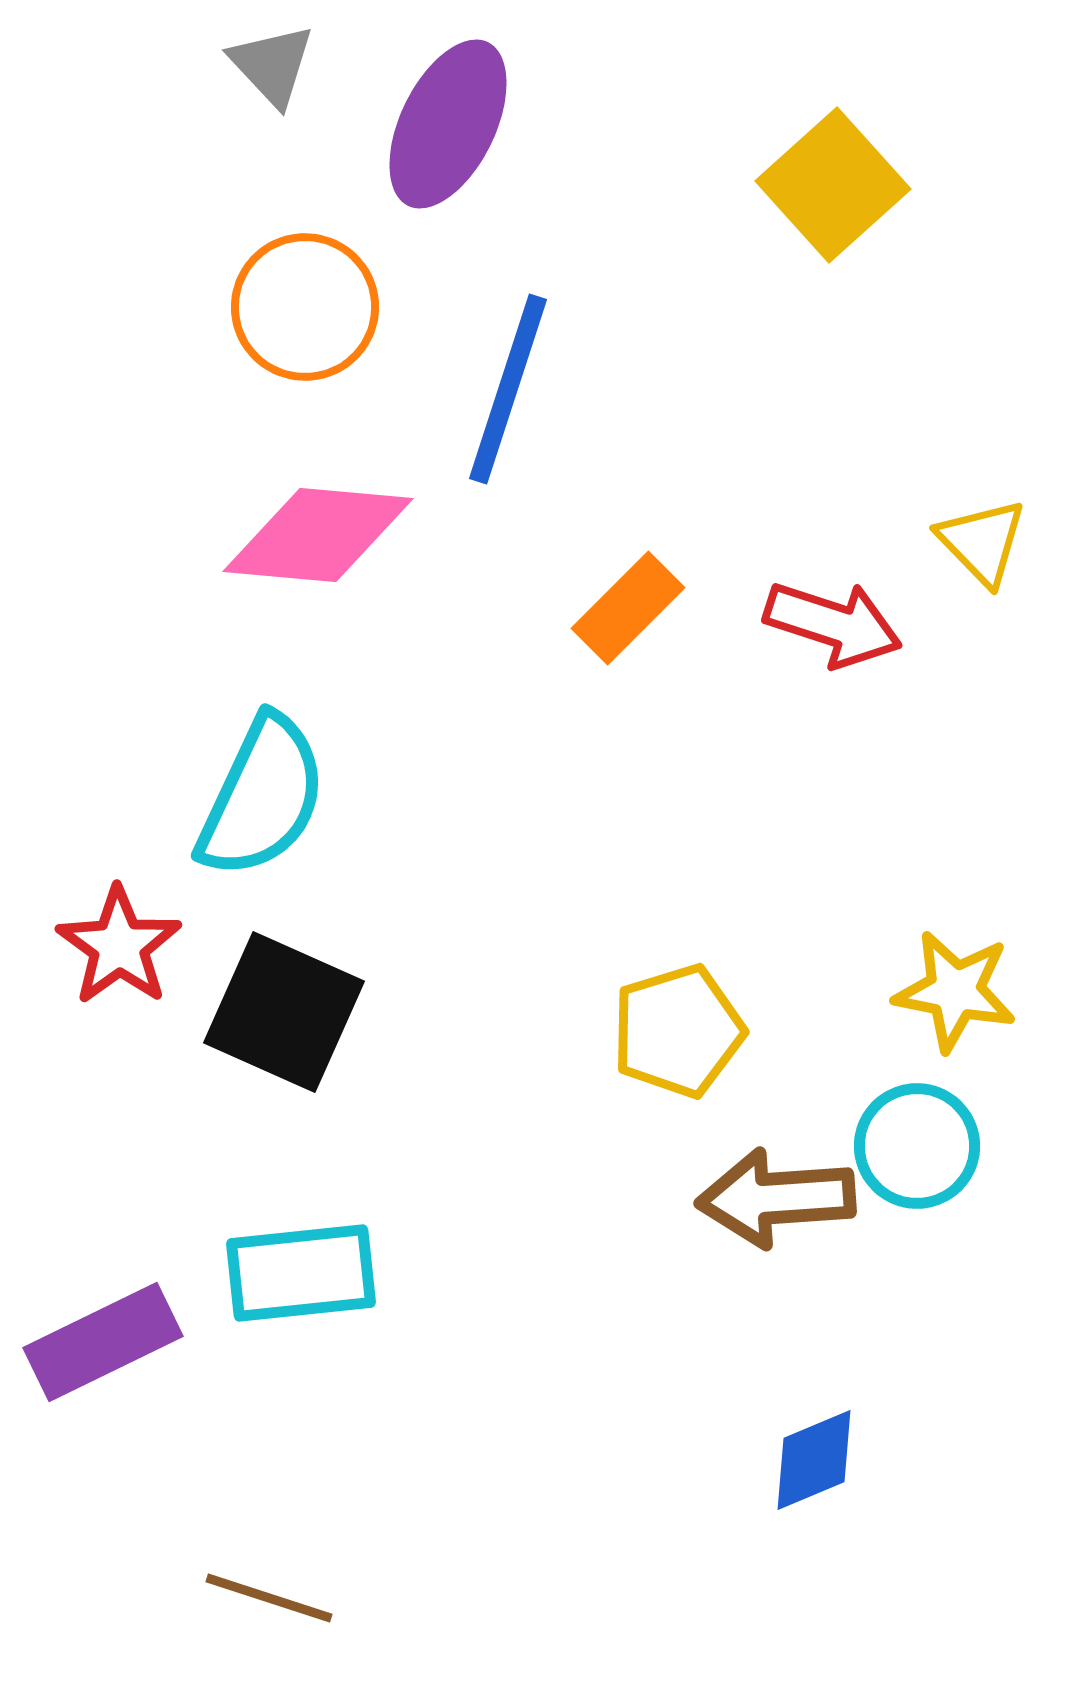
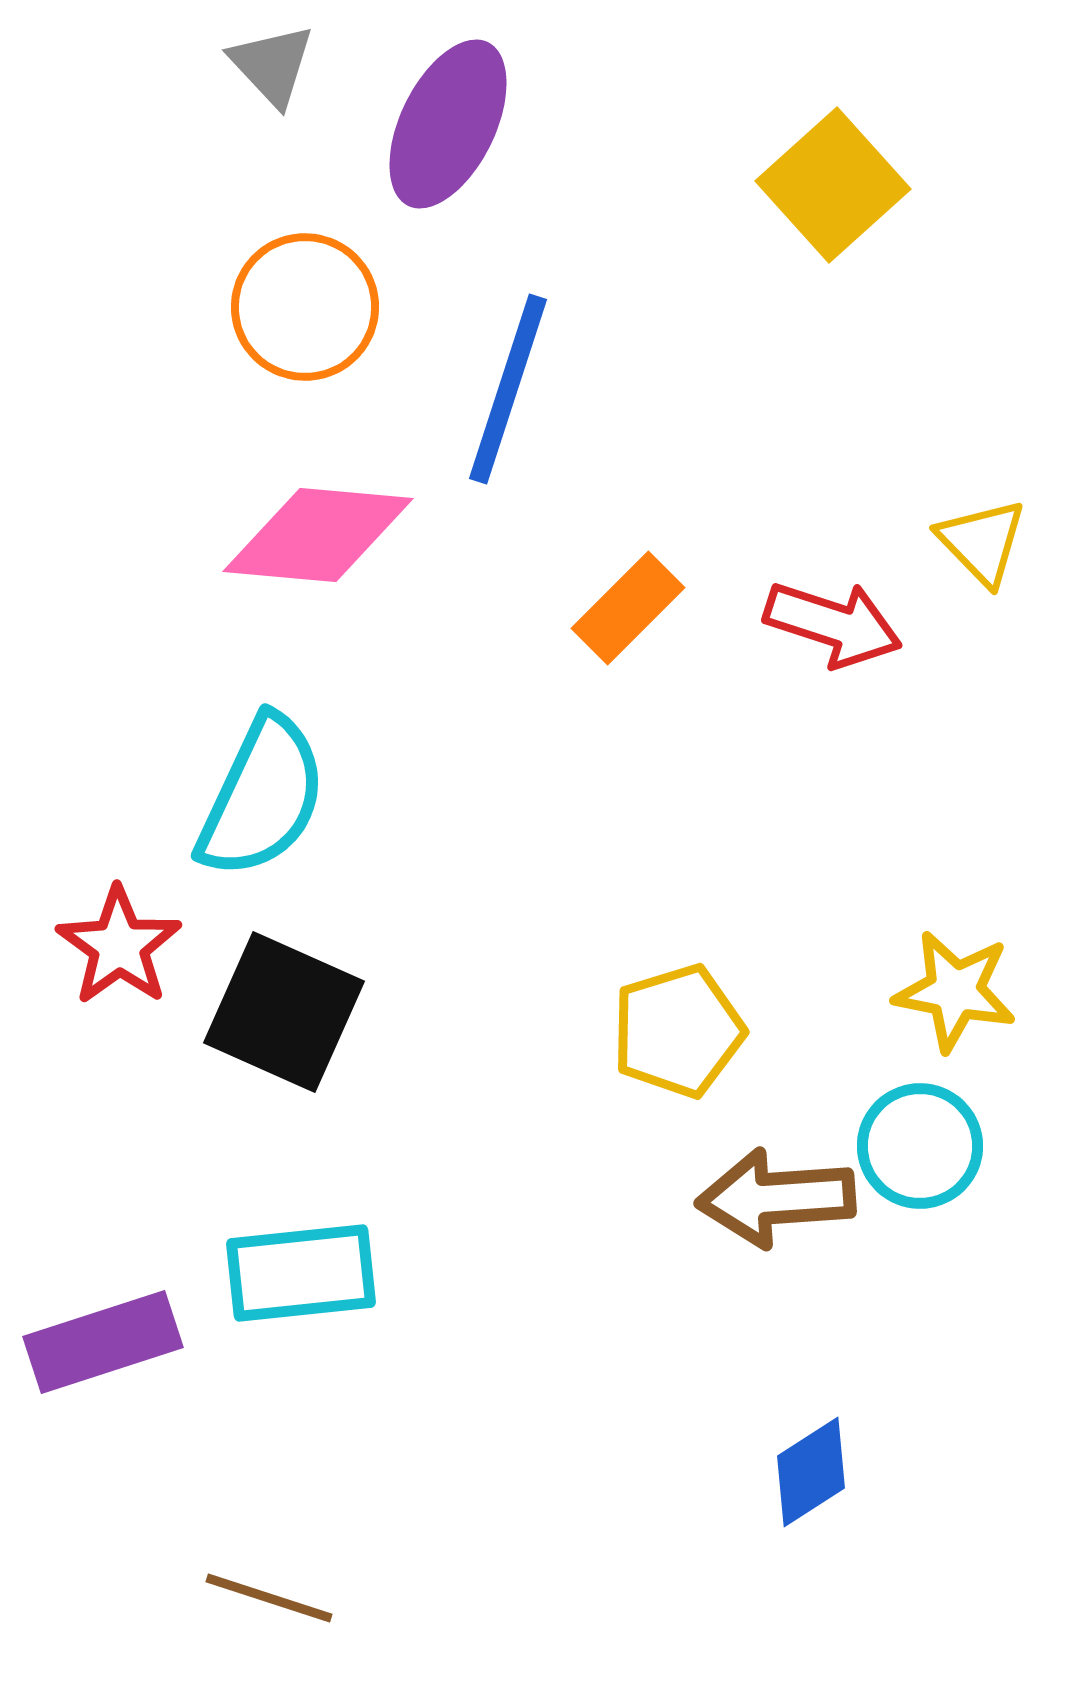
cyan circle: moved 3 px right
purple rectangle: rotated 8 degrees clockwise
blue diamond: moved 3 px left, 12 px down; rotated 10 degrees counterclockwise
